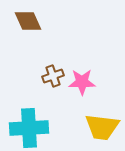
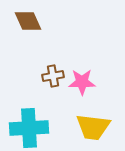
brown cross: rotated 10 degrees clockwise
yellow trapezoid: moved 9 px left
